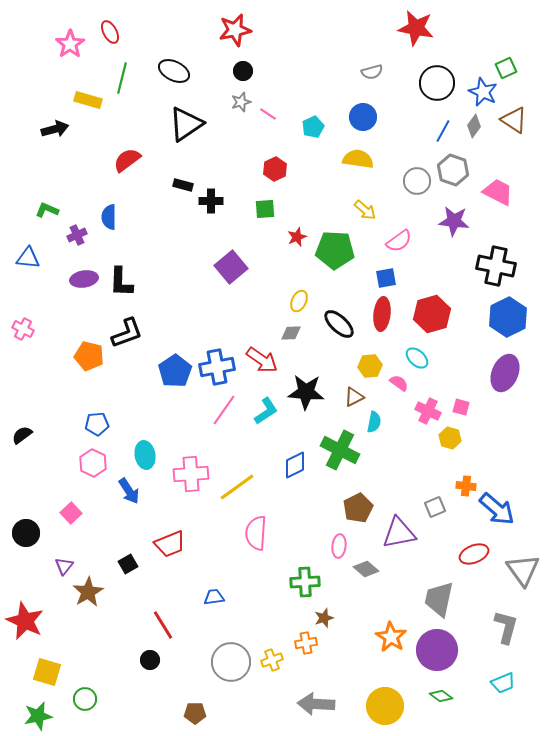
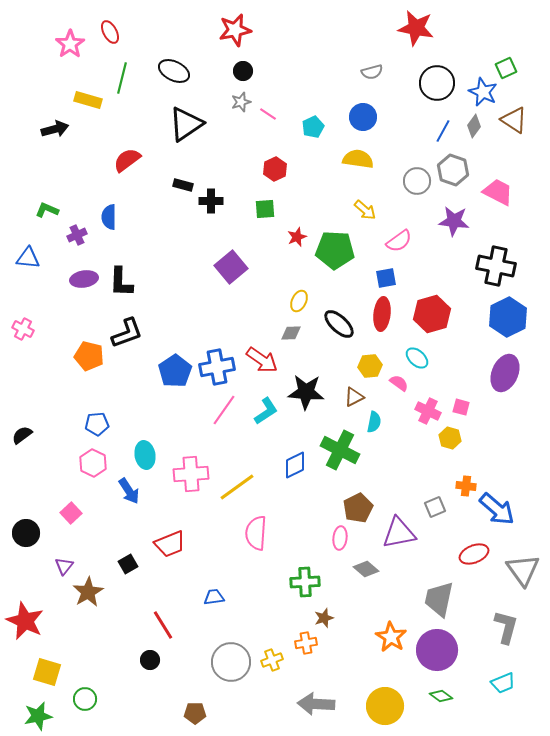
pink ellipse at (339, 546): moved 1 px right, 8 px up
